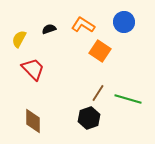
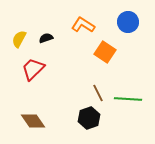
blue circle: moved 4 px right
black semicircle: moved 3 px left, 9 px down
orange square: moved 5 px right, 1 px down
red trapezoid: rotated 90 degrees counterclockwise
brown line: rotated 60 degrees counterclockwise
green line: rotated 12 degrees counterclockwise
brown diamond: rotated 35 degrees counterclockwise
